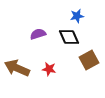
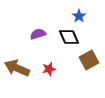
blue star: moved 2 px right; rotated 24 degrees counterclockwise
red star: rotated 24 degrees counterclockwise
